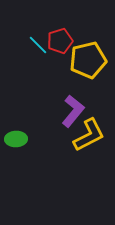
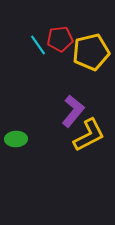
red pentagon: moved 2 px up; rotated 10 degrees clockwise
cyan line: rotated 10 degrees clockwise
yellow pentagon: moved 3 px right, 8 px up
